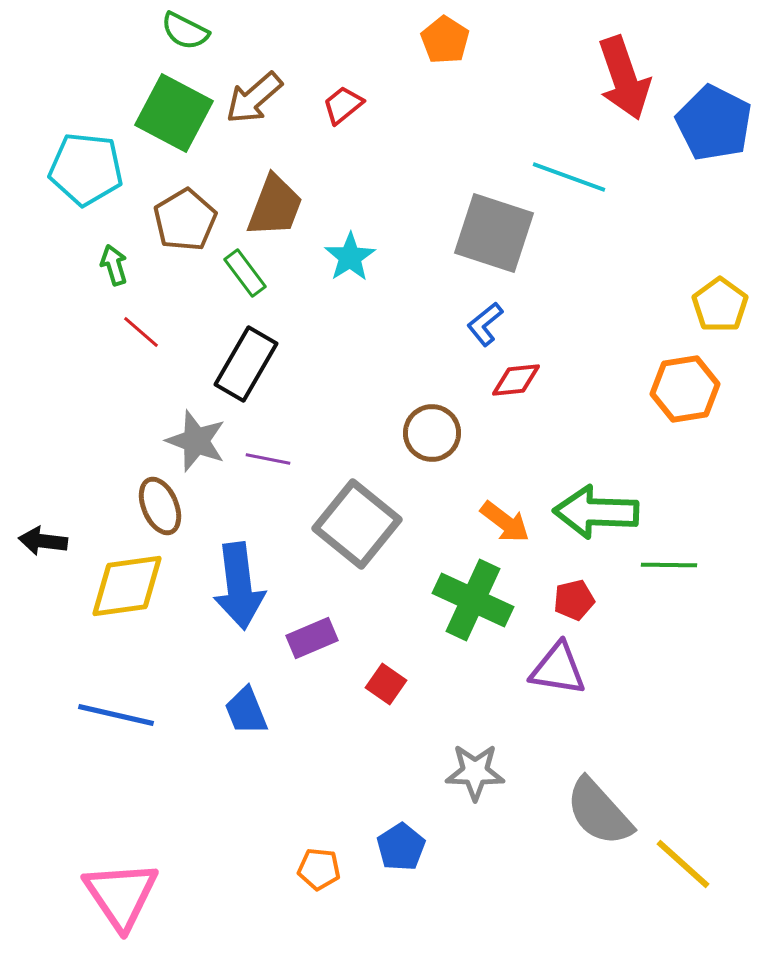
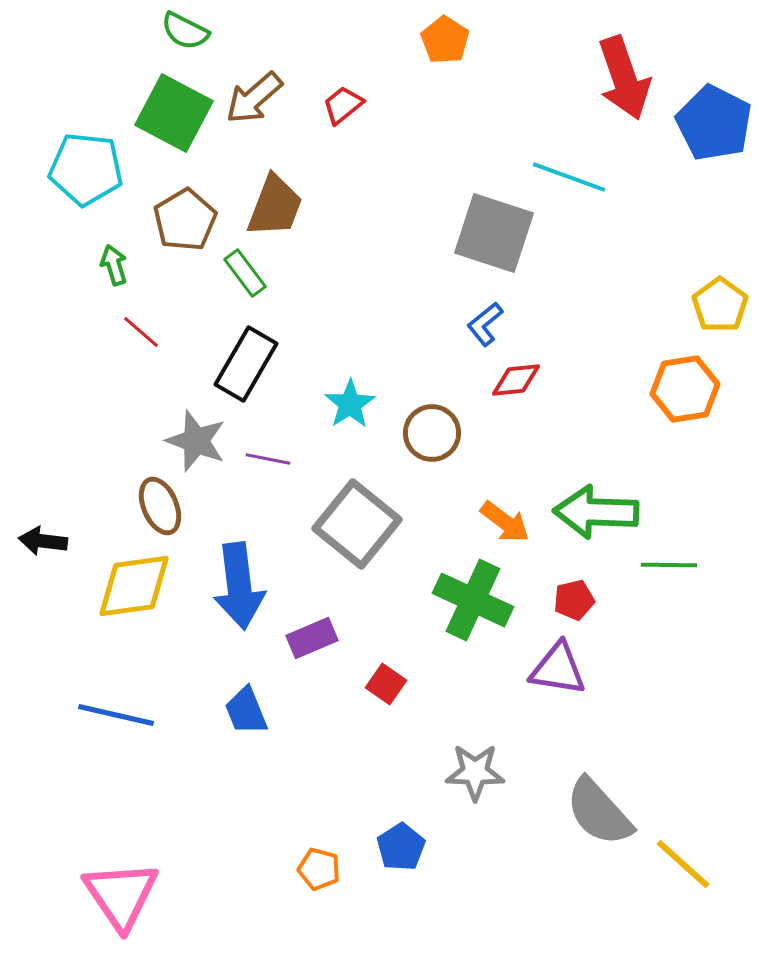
cyan star at (350, 257): moved 147 px down
yellow diamond at (127, 586): moved 7 px right
orange pentagon at (319, 869): rotated 9 degrees clockwise
